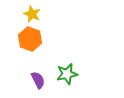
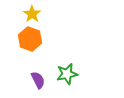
yellow star: rotated 12 degrees clockwise
